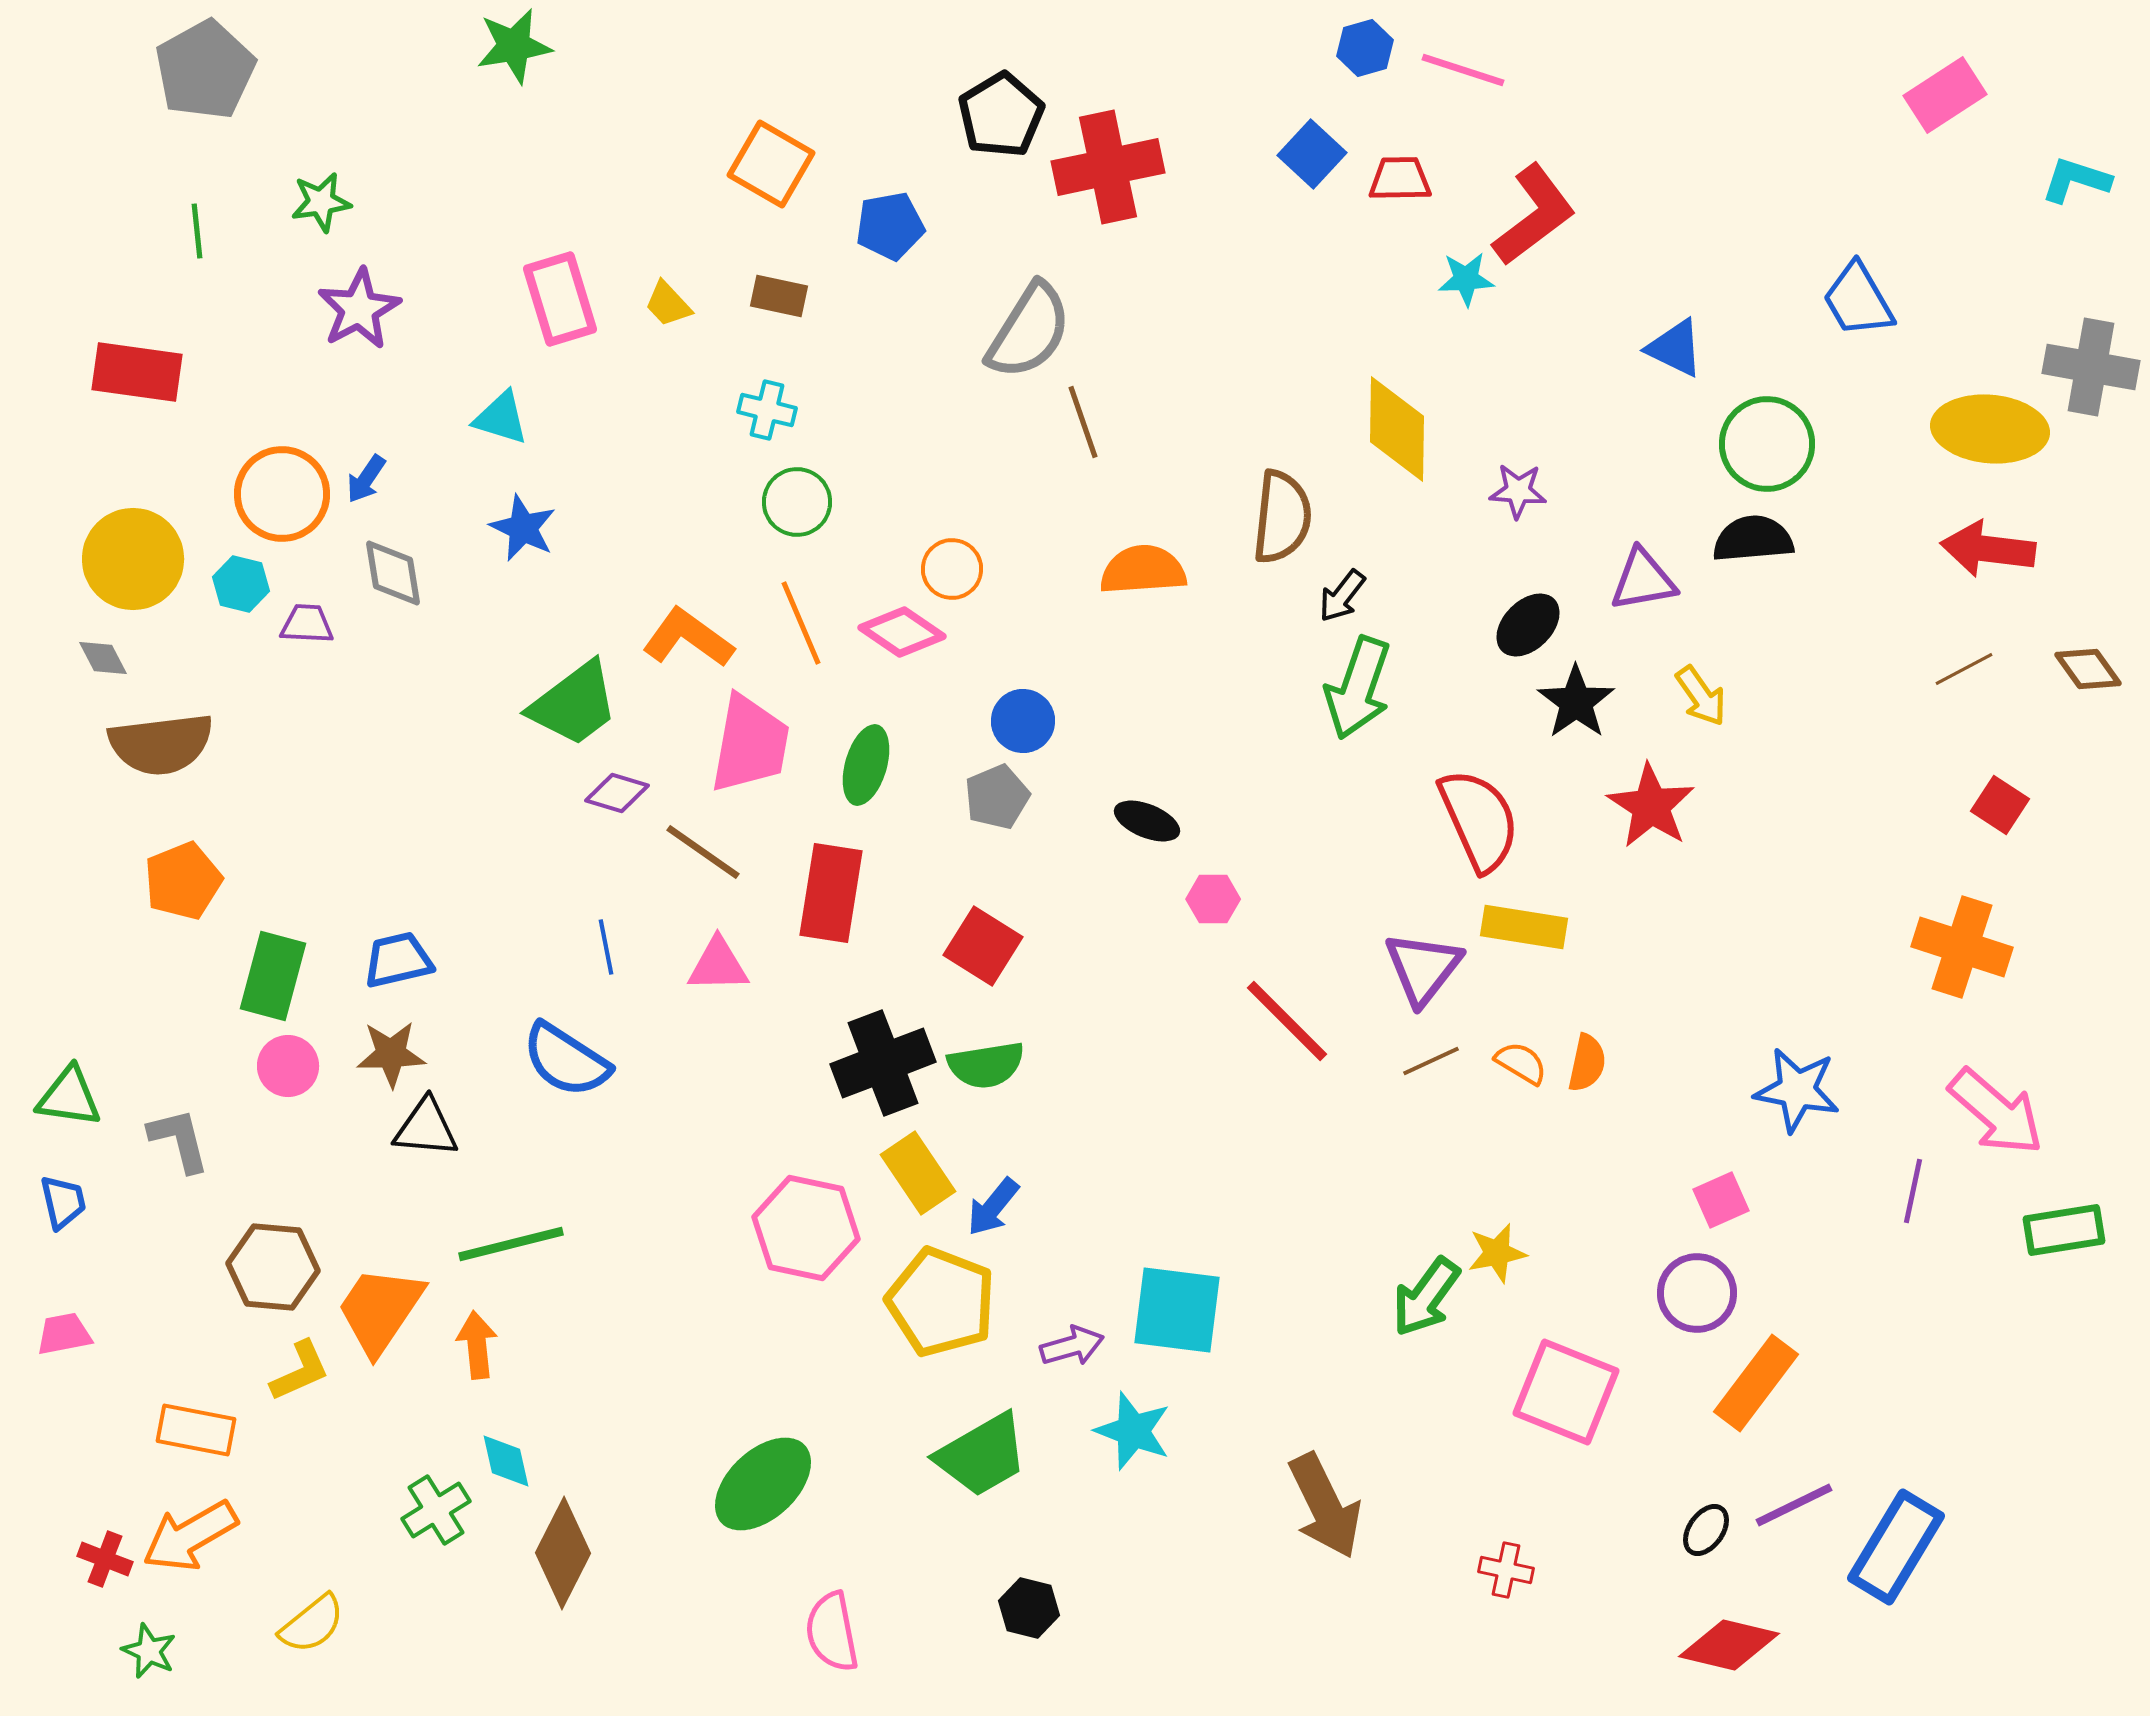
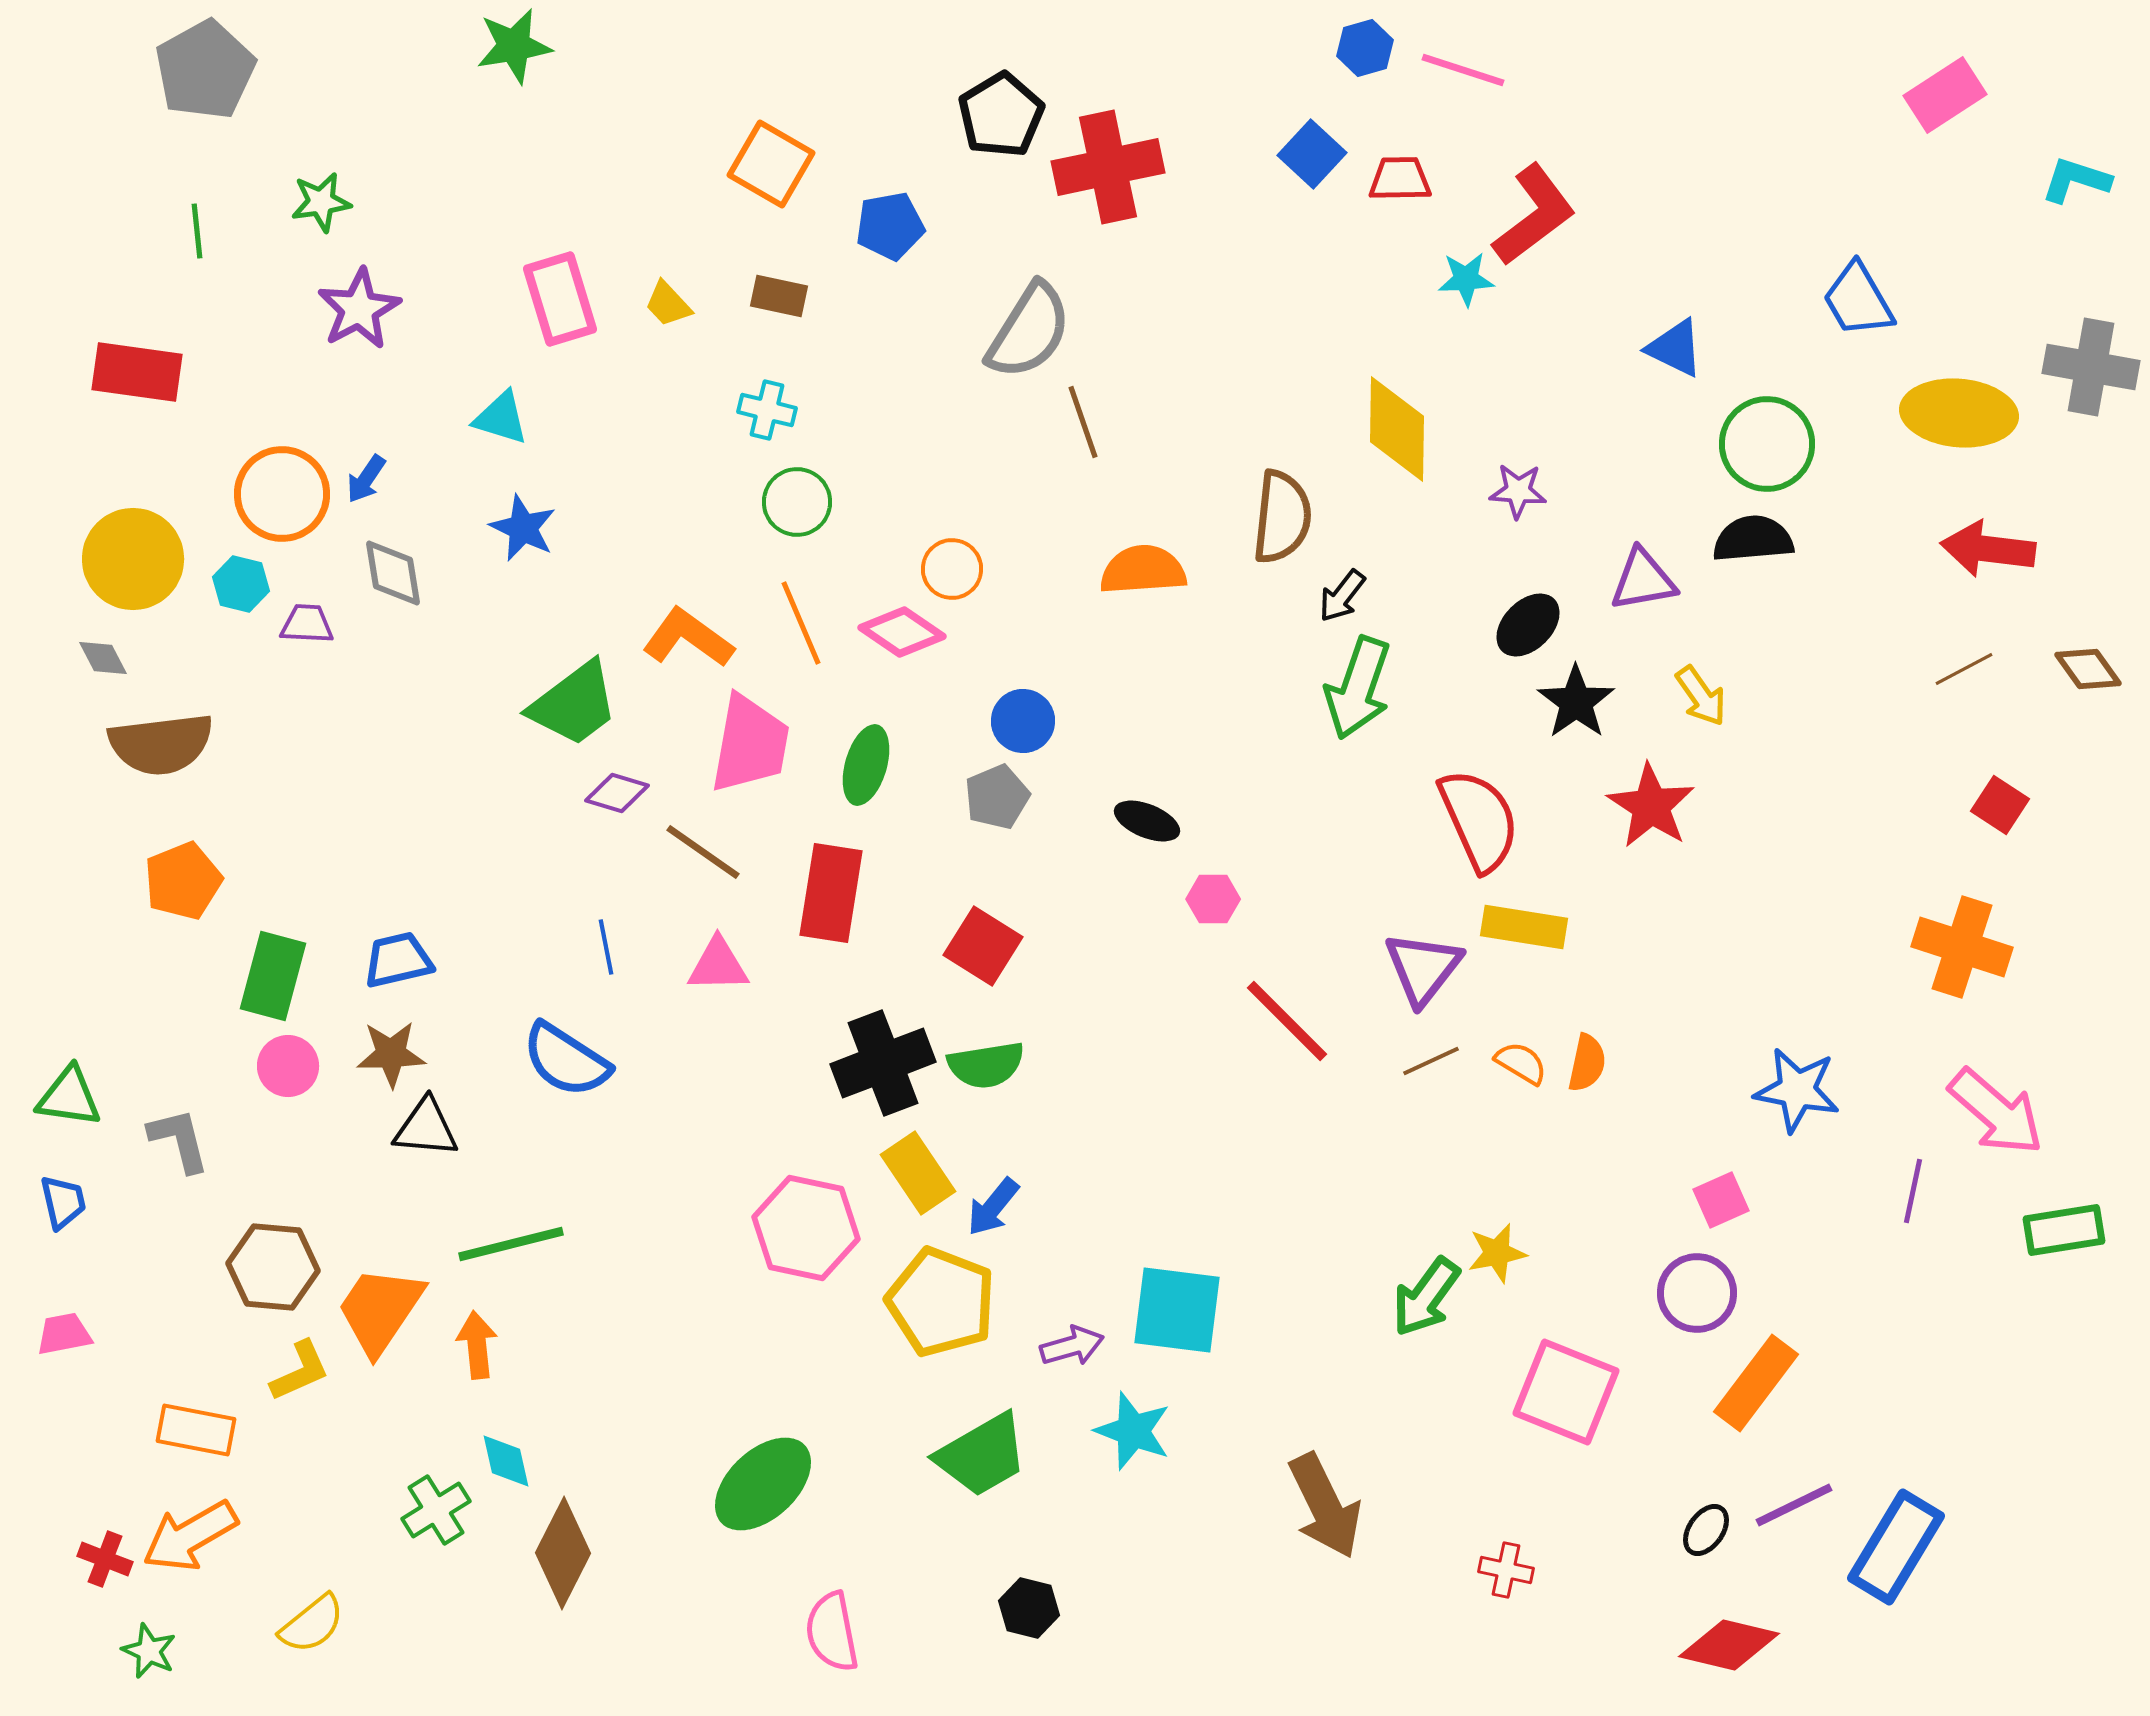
yellow ellipse at (1990, 429): moved 31 px left, 16 px up
